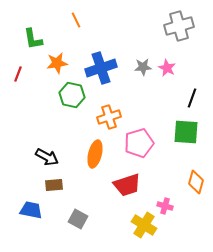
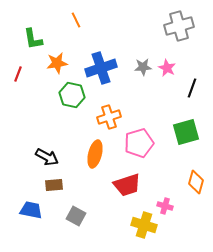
black line: moved 10 px up
green square: rotated 20 degrees counterclockwise
gray square: moved 2 px left, 3 px up
yellow cross: rotated 15 degrees counterclockwise
